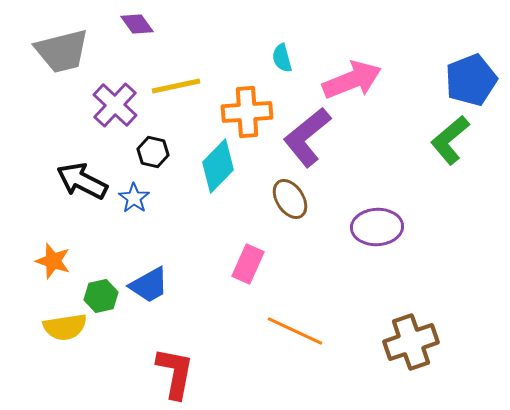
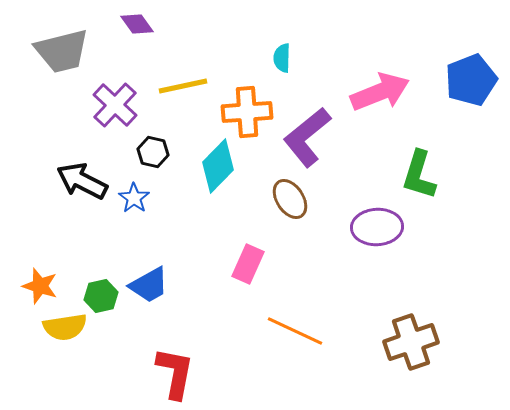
cyan semicircle: rotated 16 degrees clockwise
pink arrow: moved 28 px right, 12 px down
yellow line: moved 7 px right
green L-shape: moved 31 px left, 35 px down; rotated 33 degrees counterclockwise
orange star: moved 13 px left, 25 px down
